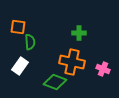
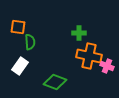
orange cross: moved 17 px right, 6 px up
pink cross: moved 4 px right, 3 px up
